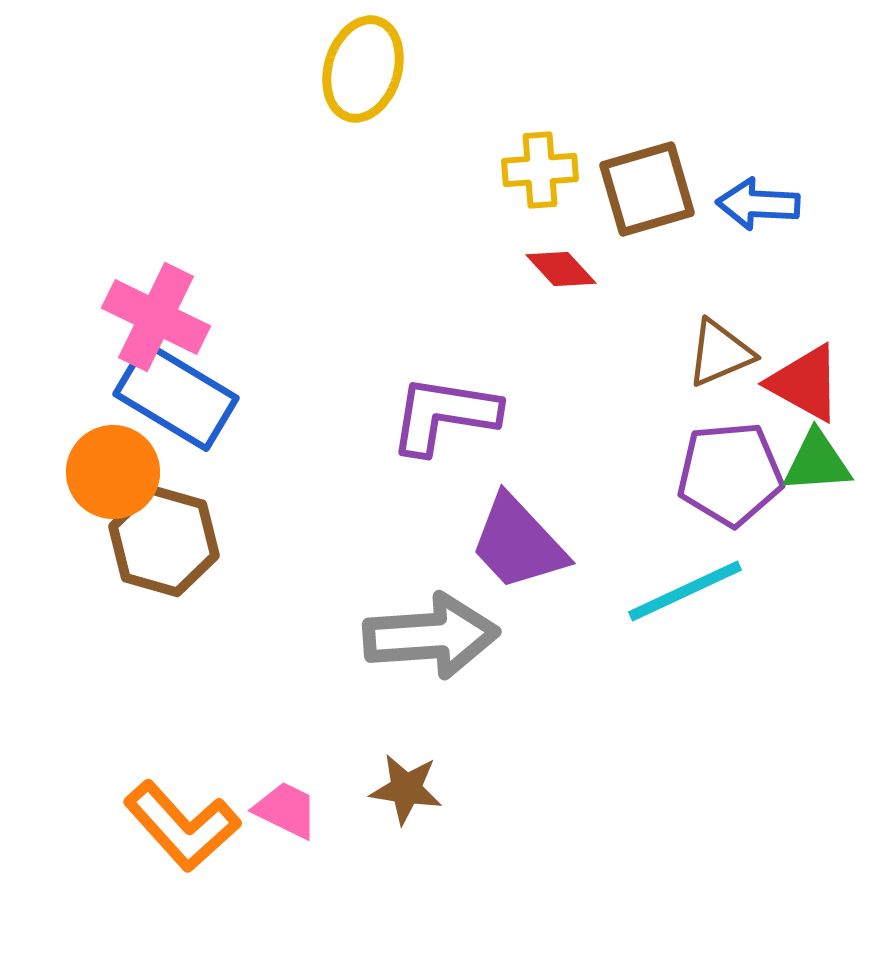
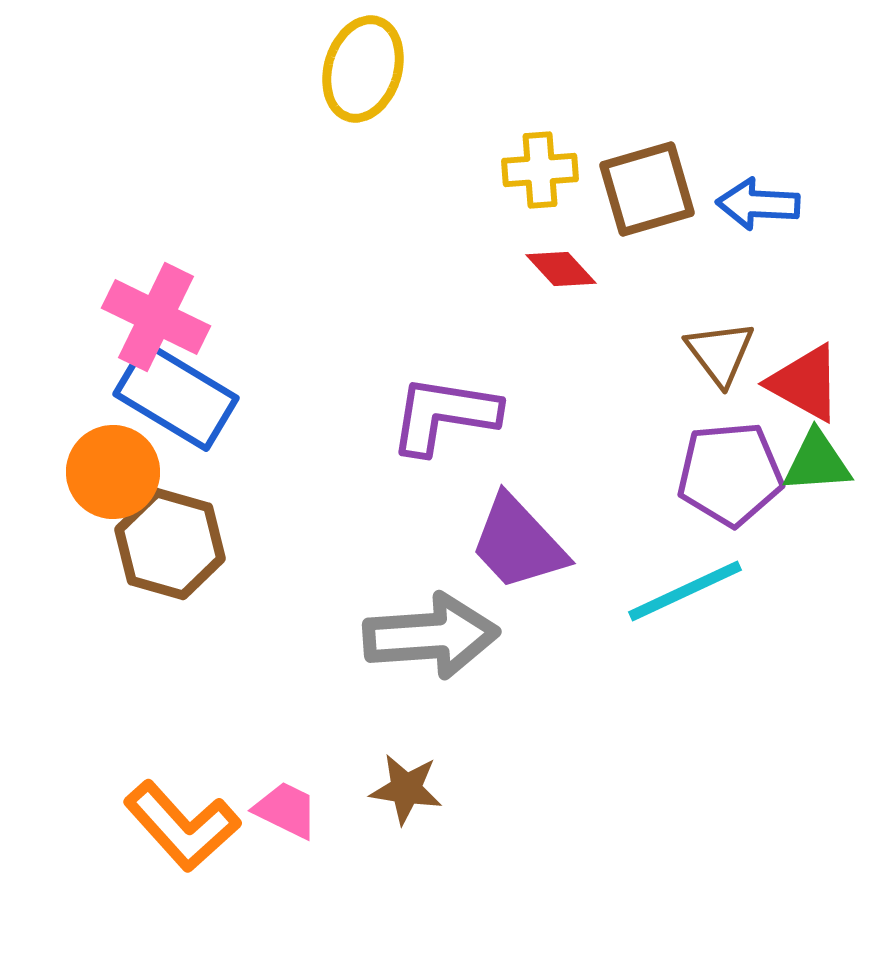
brown triangle: rotated 44 degrees counterclockwise
brown hexagon: moved 6 px right, 3 px down
